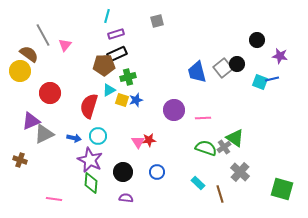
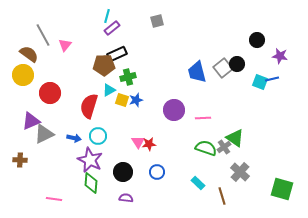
purple rectangle at (116, 34): moved 4 px left, 6 px up; rotated 21 degrees counterclockwise
yellow circle at (20, 71): moved 3 px right, 4 px down
red star at (149, 140): moved 4 px down
brown cross at (20, 160): rotated 16 degrees counterclockwise
brown line at (220, 194): moved 2 px right, 2 px down
